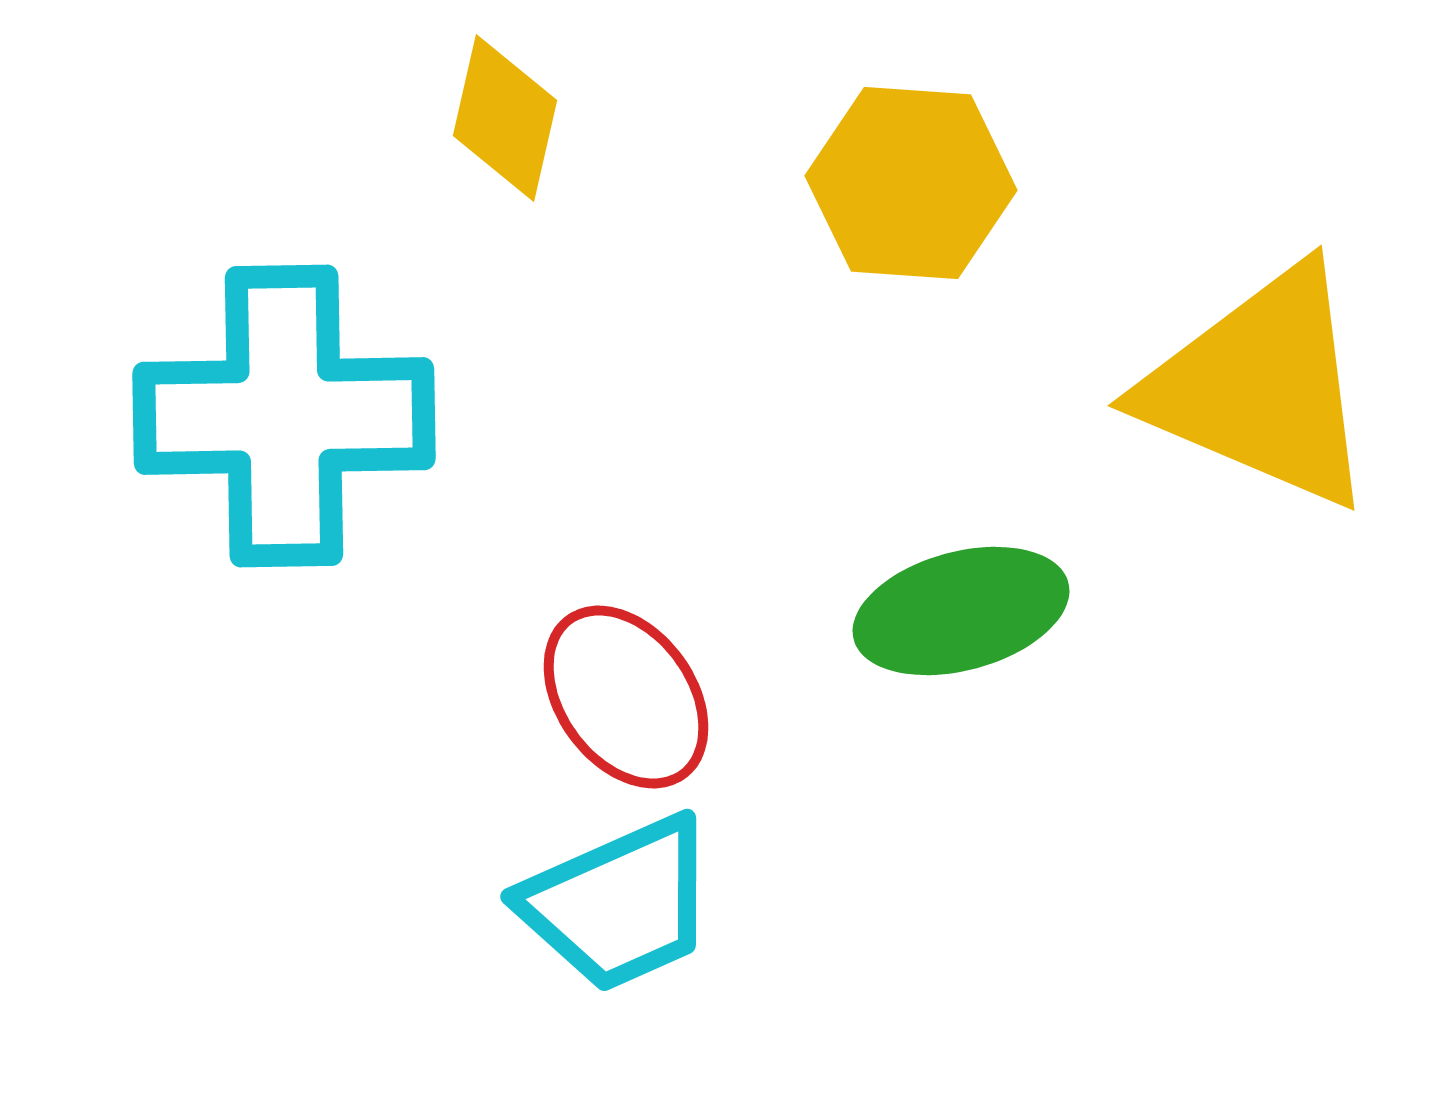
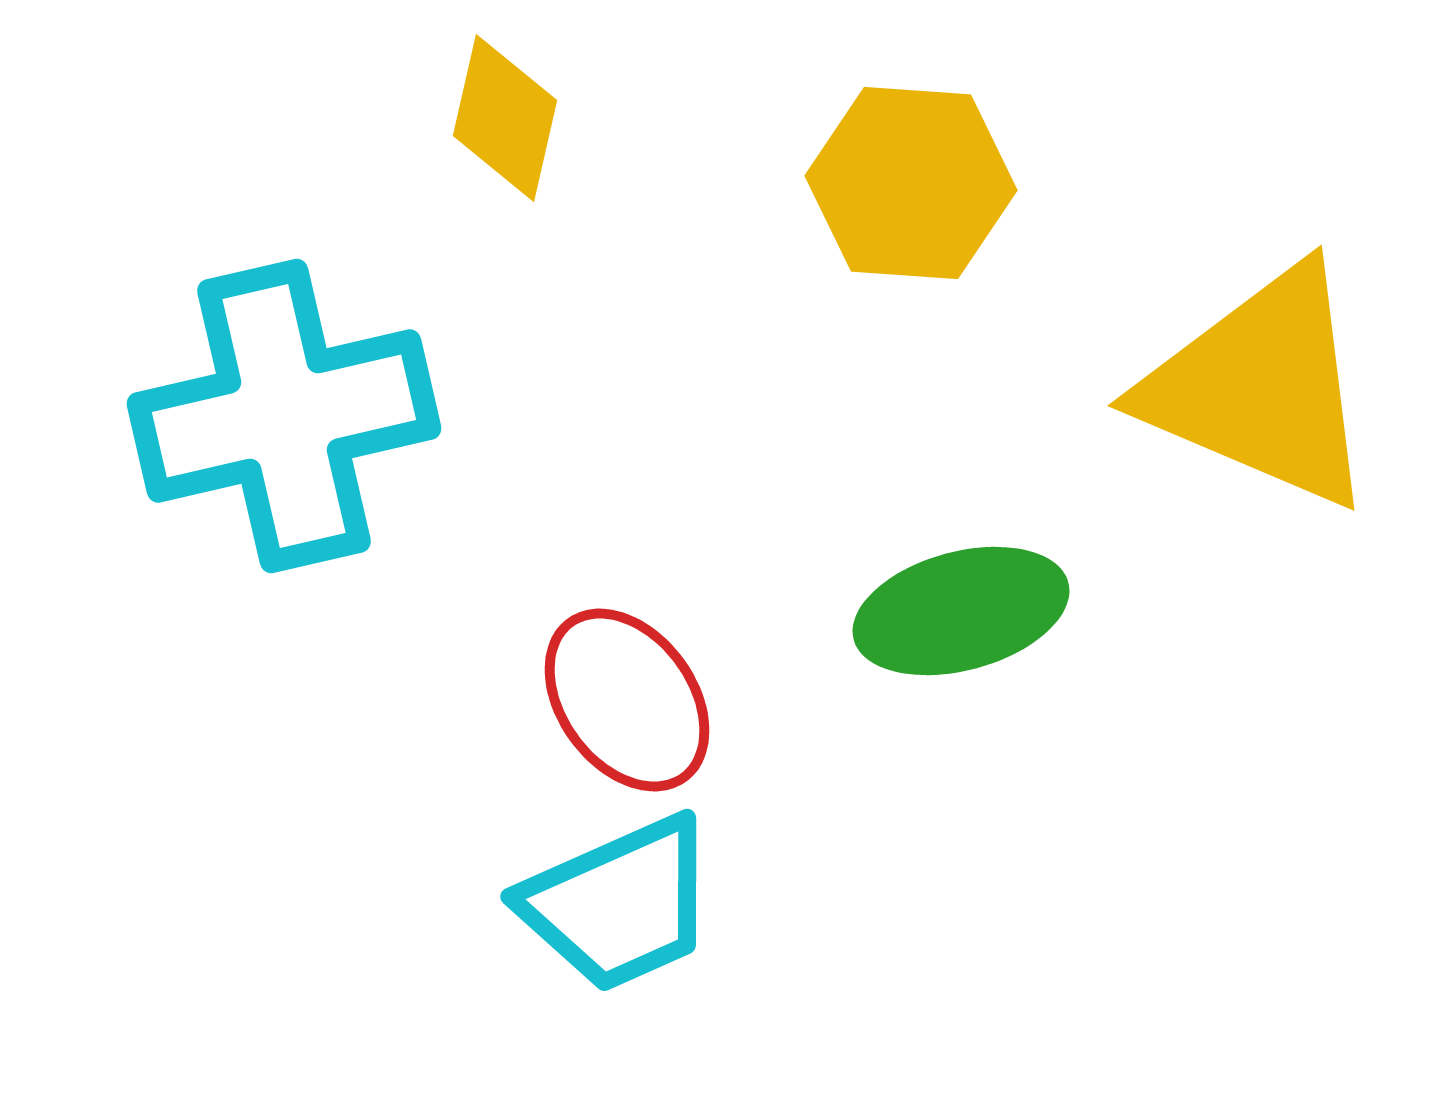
cyan cross: rotated 12 degrees counterclockwise
red ellipse: moved 1 px right, 3 px down
